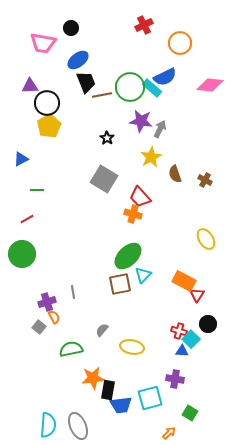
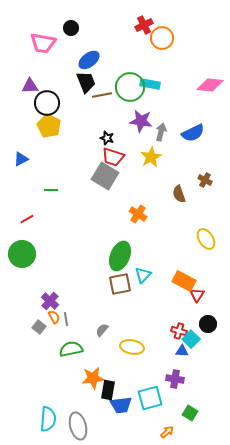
orange circle at (180, 43): moved 18 px left, 5 px up
blue ellipse at (78, 60): moved 11 px right
blue semicircle at (165, 77): moved 28 px right, 56 px down
cyan rectangle at (152, 88): moved 2 px left, 4 px up; rotated 30 degrees counterclockwise
yellow pentagon at (49, 126): rotated 15 degrees counterclockwise
gray arrow at (160, 129): moved 1 px right, 3 px down; rotated 12 degrees counterclockwise
black star at (107, 138): rotated 16 degrees counterclockwise
brown semicircle at (175, 174): moved 4 px right, 20 px down
gray square at (104, 179): moved 1 px right, 3 px up
green line at (37, 190): moved 14 px right
red trapezoid at (140, 197): moved 27 px left, 40 px up; rotated 30 degrees counterclockwise
orange cross at (133, 214): moved 5 px right; rotated 18 degrees clockwise
green ellipse at (128, 256): moved 8 px left; rotated 24 degrees counterclockwise
gray line at (73, 292): moved 7 px left, 27 px down
purple cross at (47, 302): moved 3 px right, 1 px up; rotated 30 degrees counterclockwise
cyan semicircle at (48, 425): moved 6 px up
gray ellipse at (78, 426): rotated 8 degrees clockwise
orange arrow at (169, 433): moved 2 px left, 1 px up
